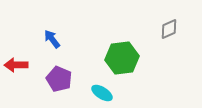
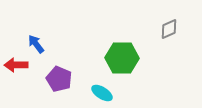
blue arrow: moved 16 px left, 5 px down
green hexagon: rotated 8 degrees clockwise
